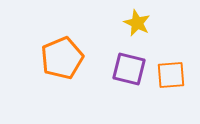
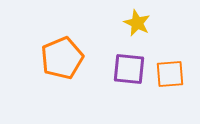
purple square: rotated 8 degrees counterclockwise
orange square: moved 1 px left, 1 px up
